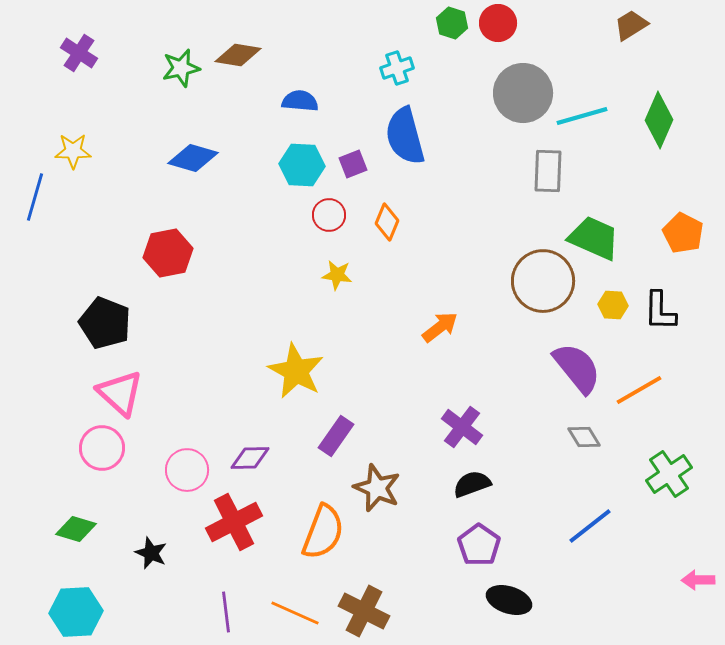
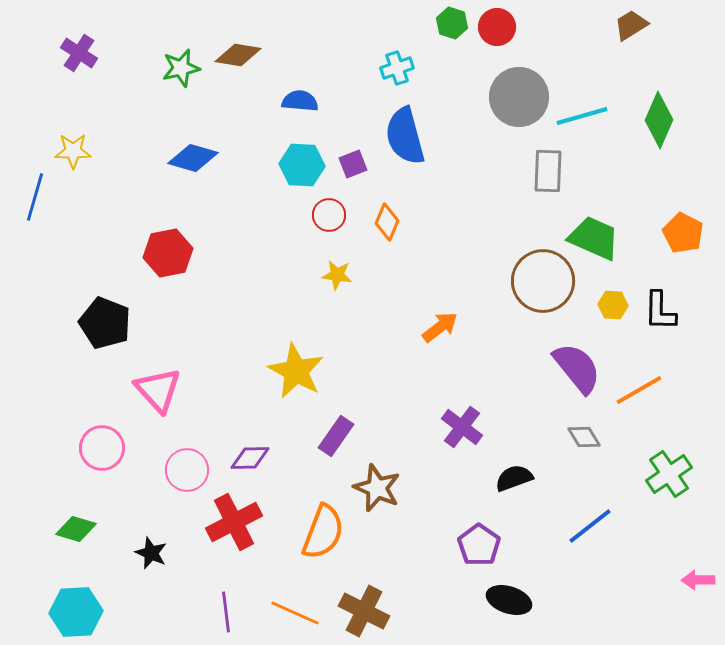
red circle at (498, 23): moved 1 px left, 4 px down
gray circle at (523, 93): moved 4 px left, 4 px down
pink triangle at (120, 393): moved 38 px right, 3 px up; rotated 6 degrees clockwise
black semicircle at (472, 484): moved 42 px right, 6 px up
